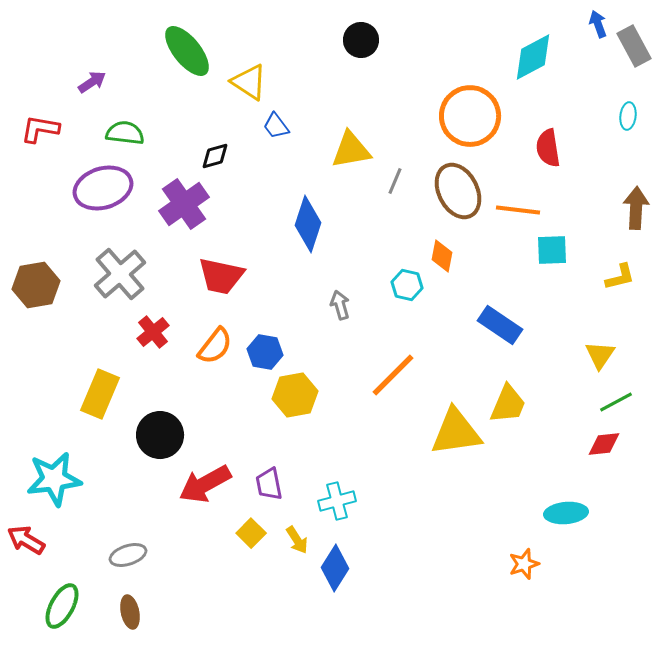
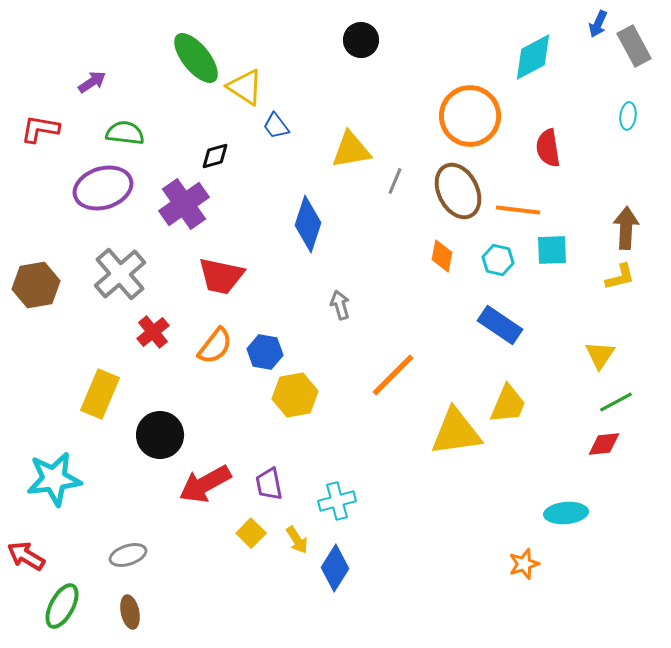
blue arrow at (598, 24): rotated 136 degrees counterclockwise
green ellipse at (187, 51): moved 9 px right, 7 px down
yellow triangle at (249, 82): moved 4 px left, 5 px down
brown arrow at (636, 208): moved 10 px left, 20 px down
cyan hexagon at (407, 285): moved 91 px right, 25 px up
red arrow at (26, 540): moved 16 px down
